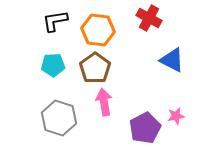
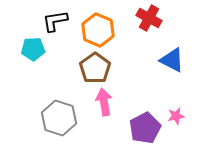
orange hexagon: rotated 16 degrees clockwise
cyan pentagon: moved 20 px left, 16 px up
